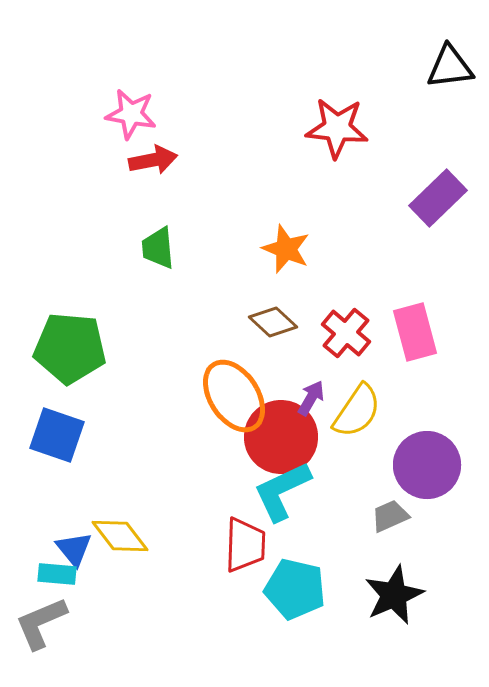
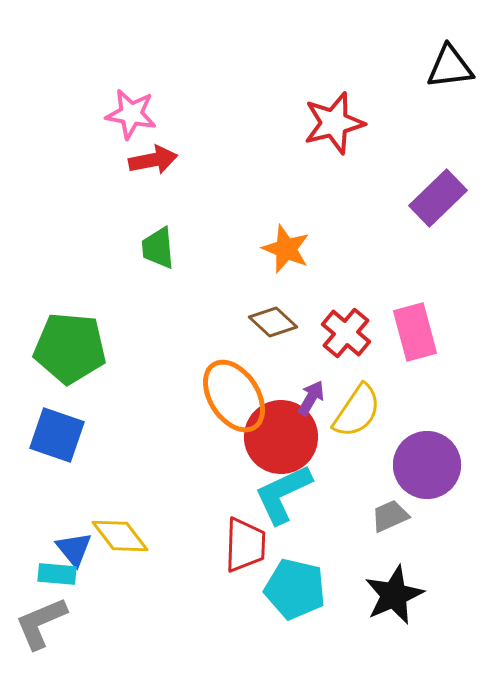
red star: moved 3 px left, 5 px up; rotated 20 degrees counterclockwise
cyan L-shape: moved 1 px right, 3 px down
